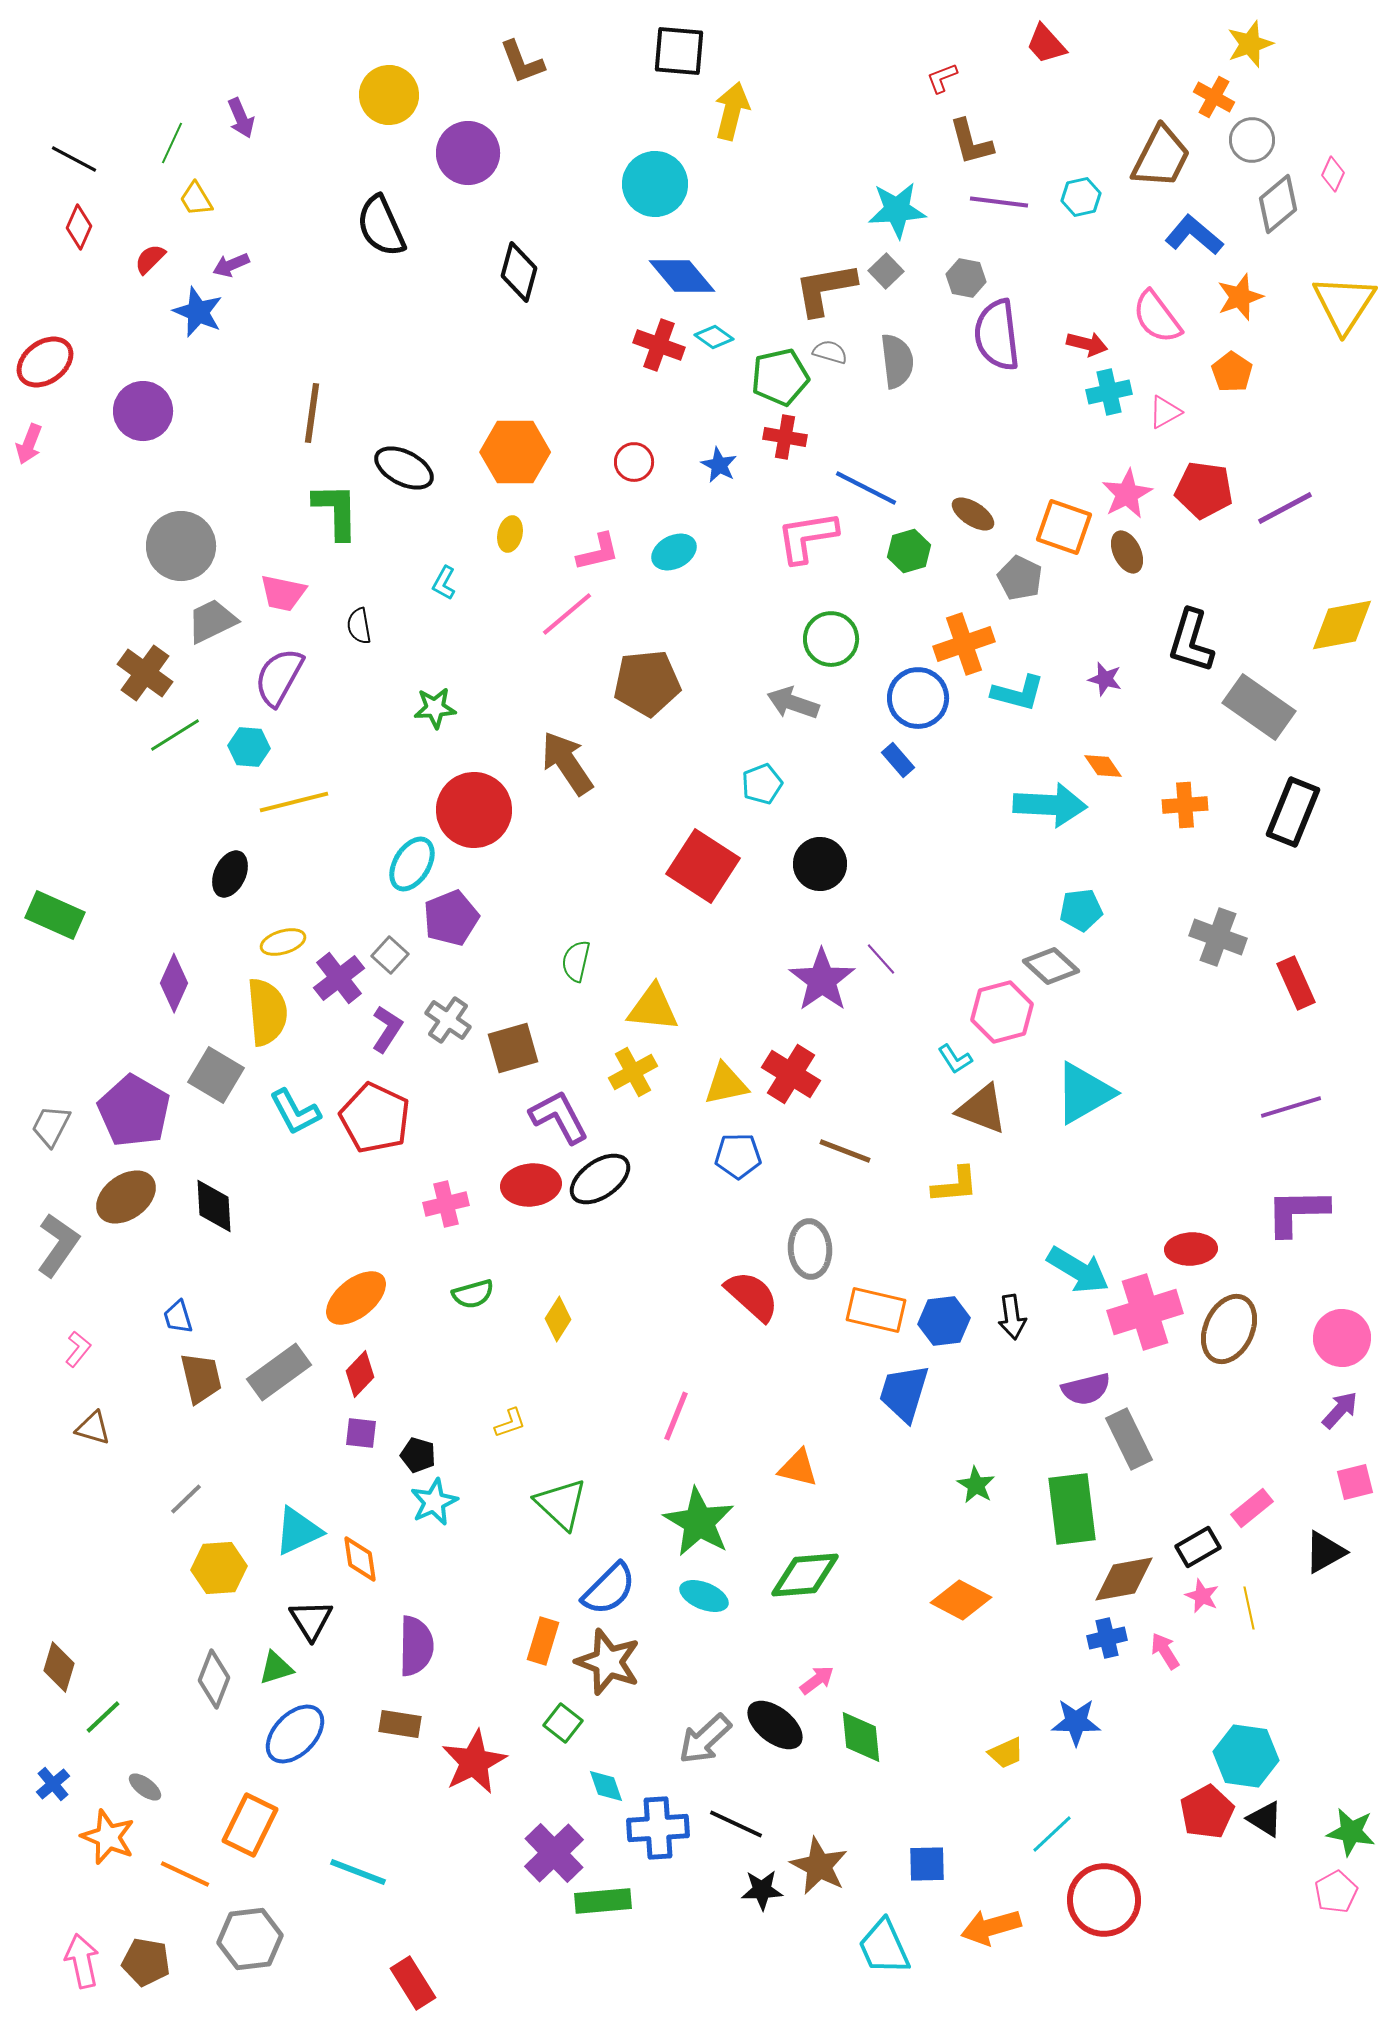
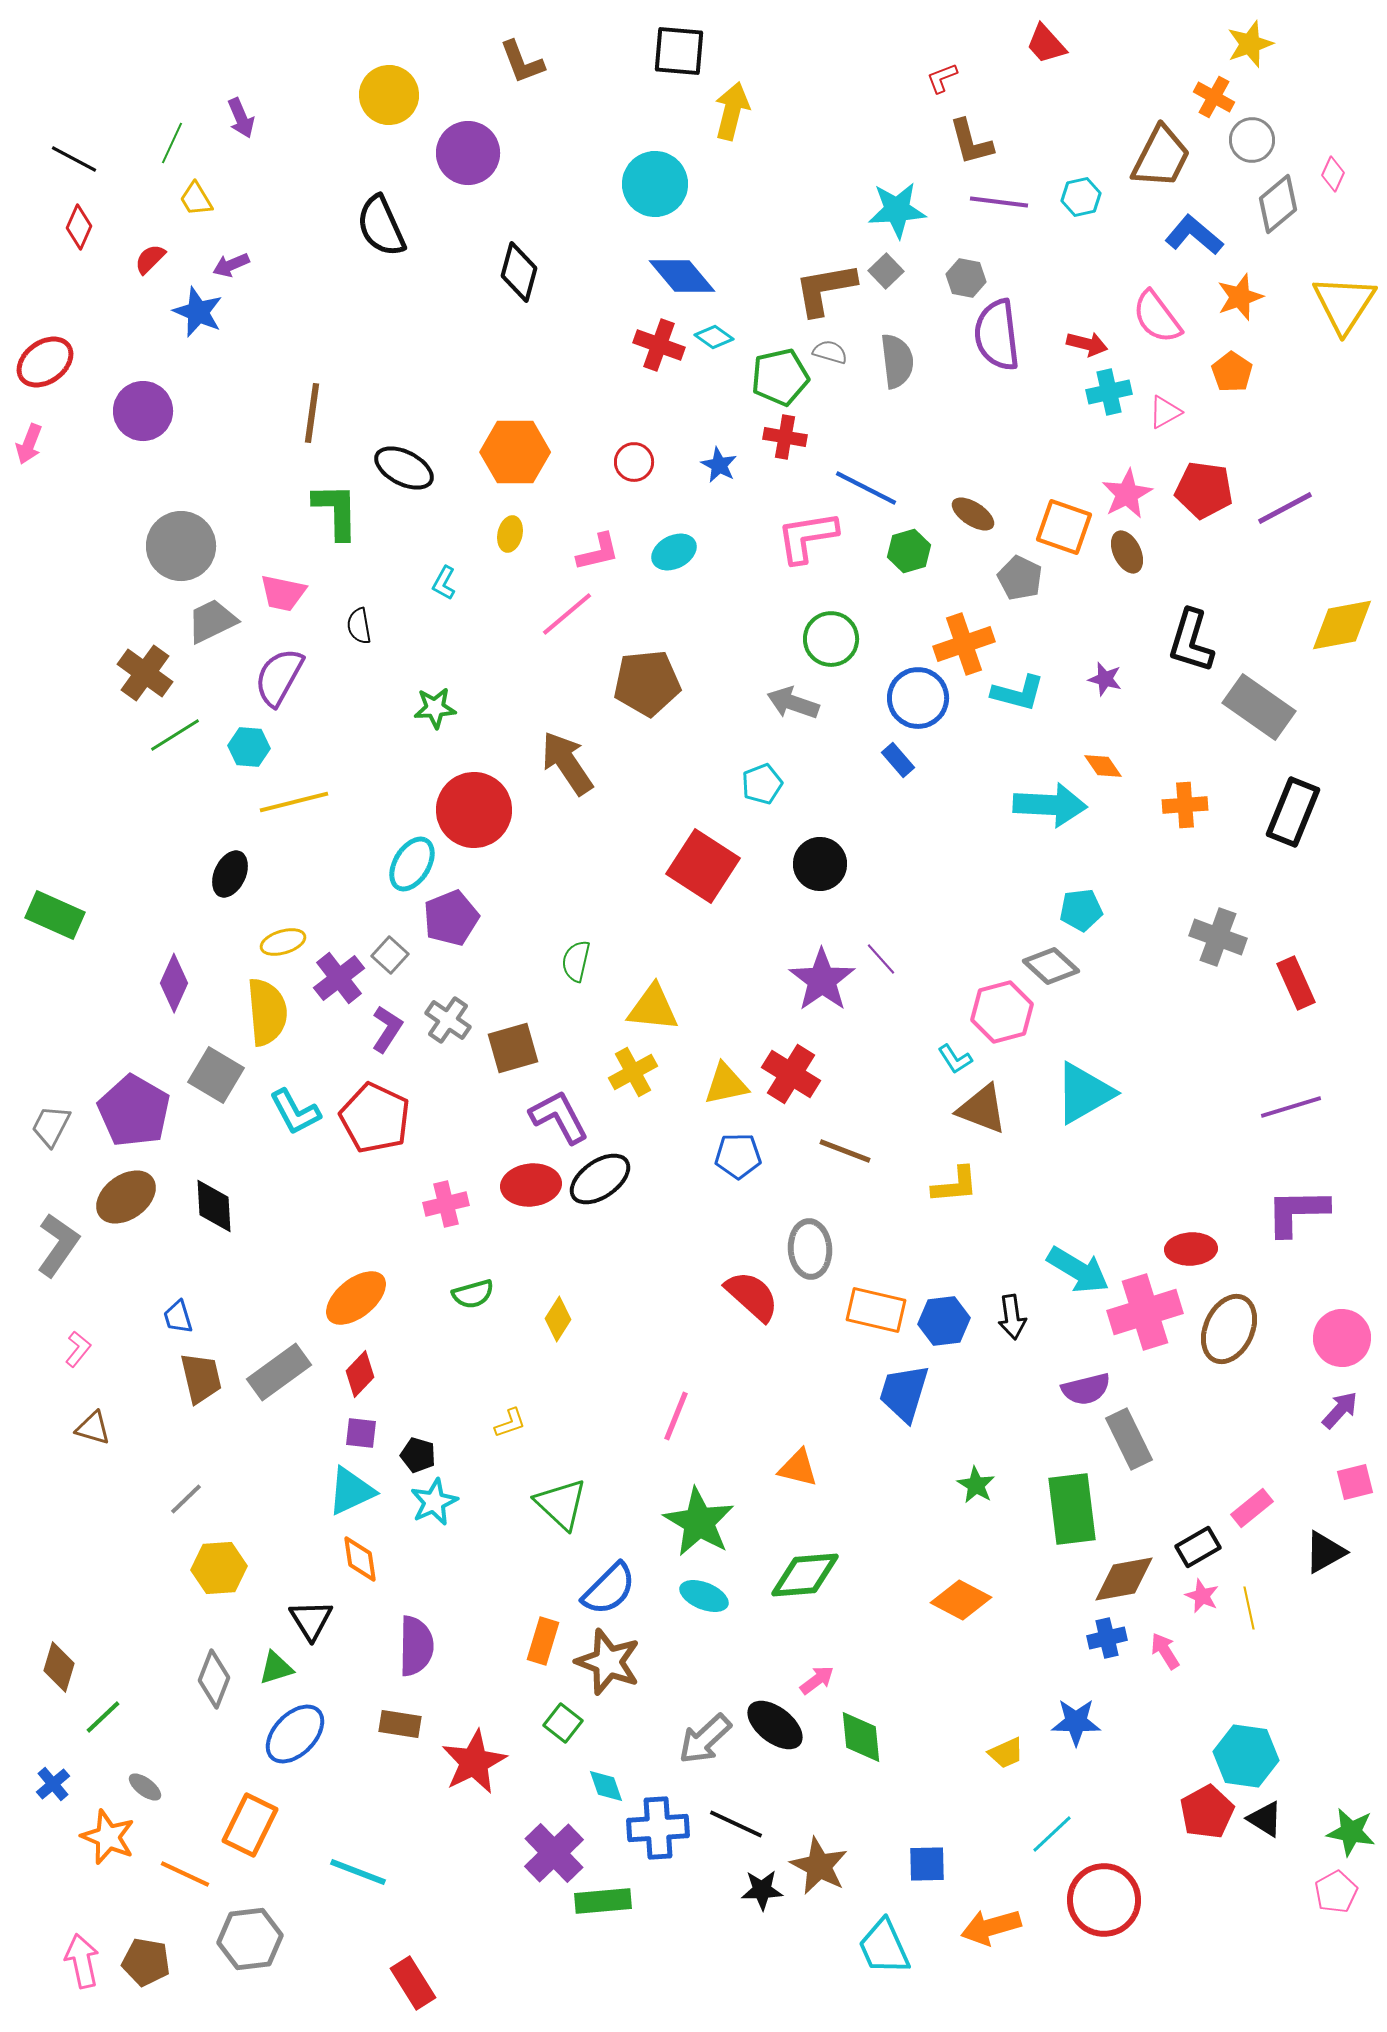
cyan triangle at (298, 1531): moved 53 px right, 40 px up
